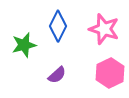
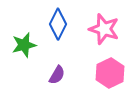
blue diamond: moved 2 px up
purple semicircle: rotated 18 degrees counterclockwise
